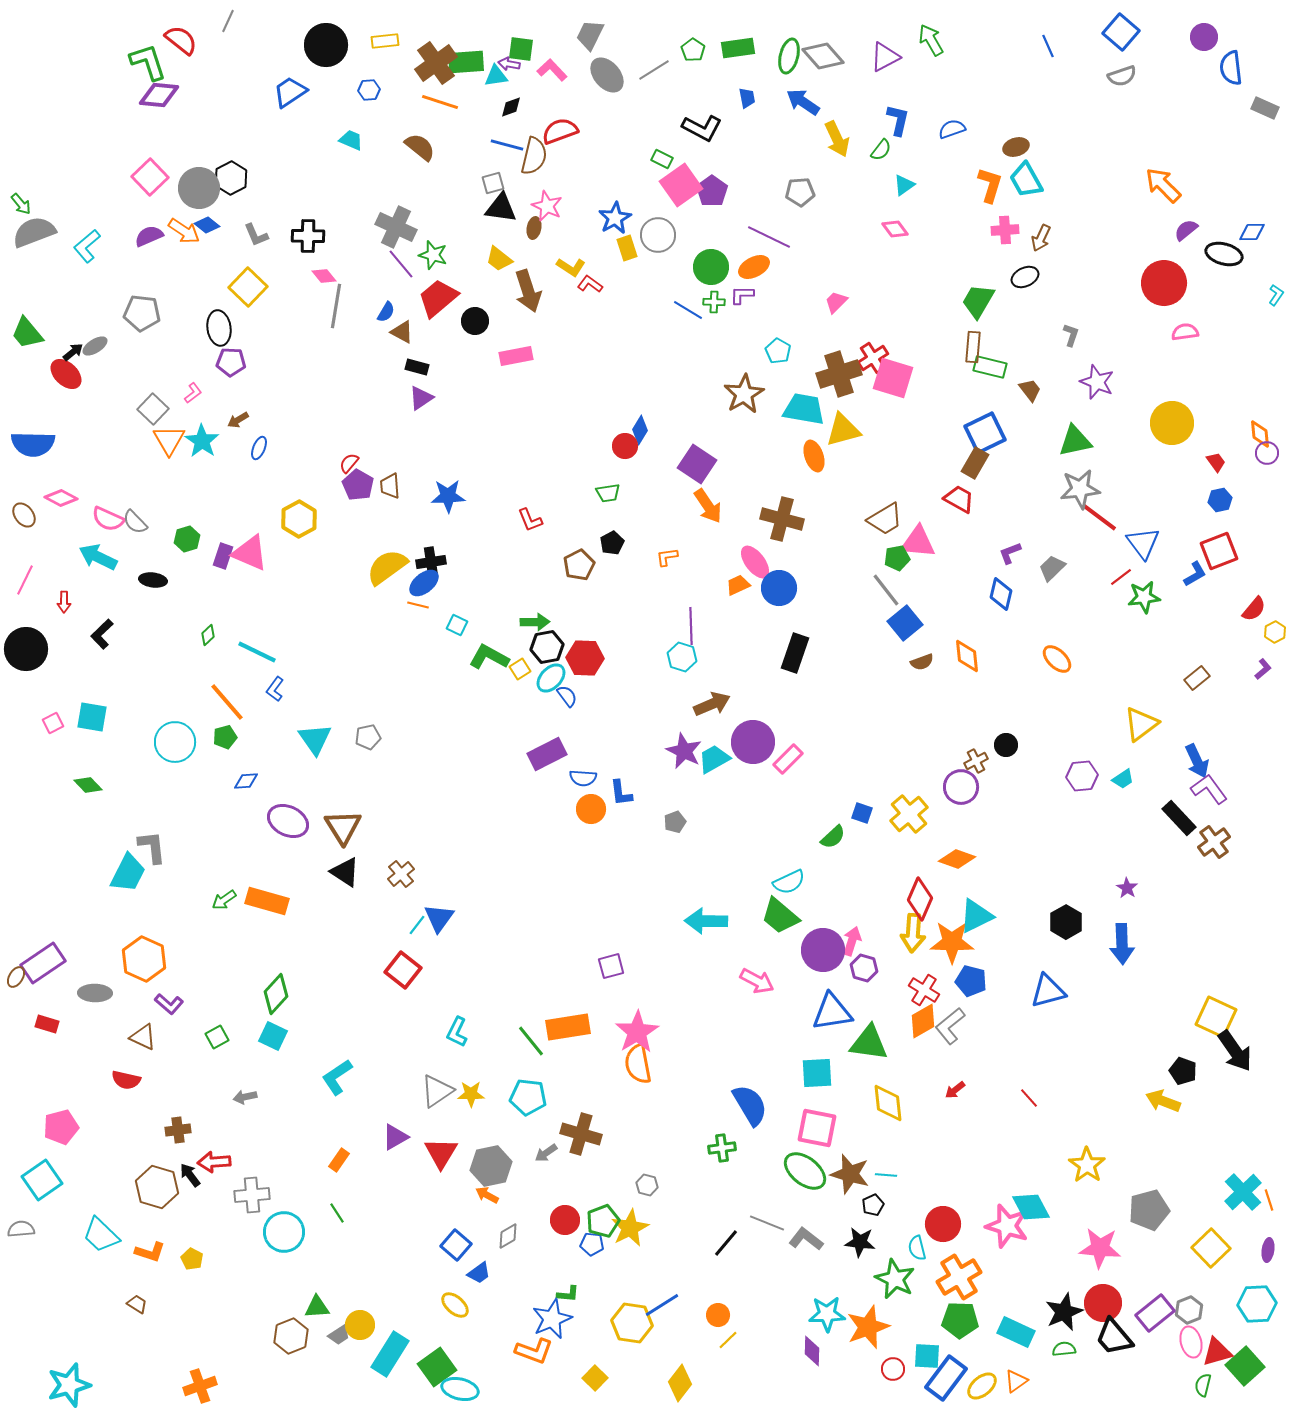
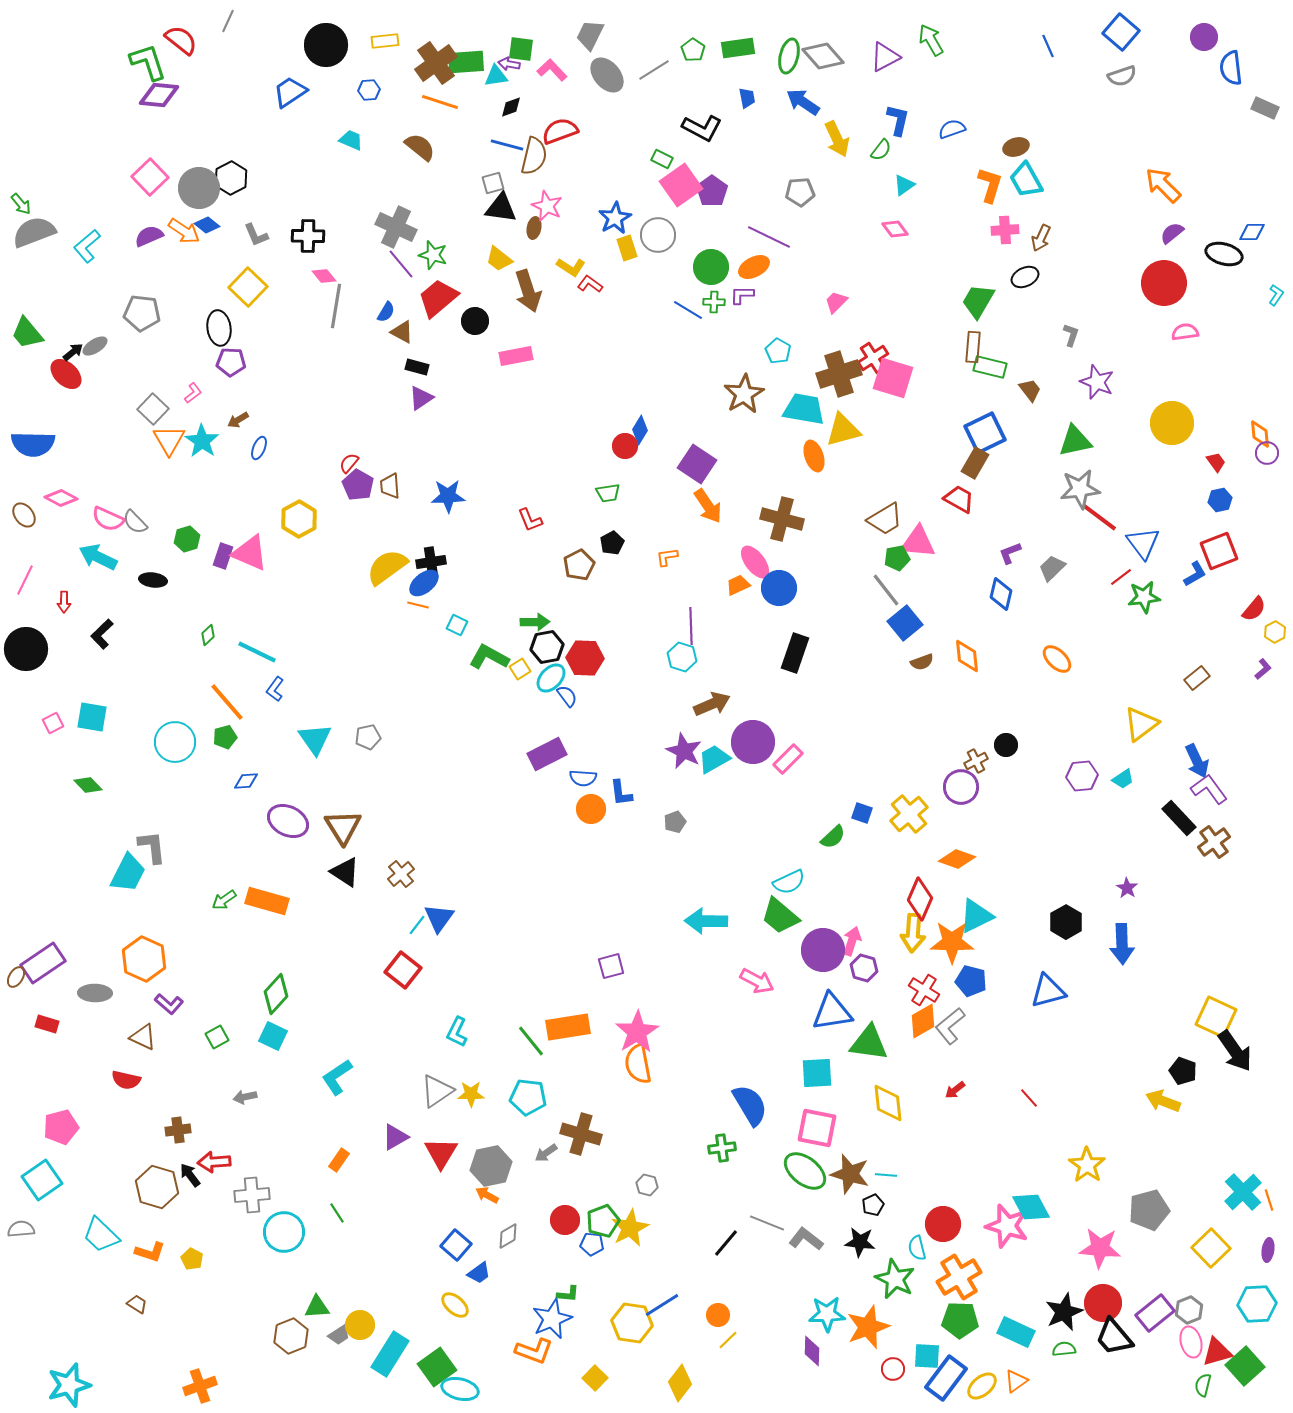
purple semicircle at (1186, 230): moved 14 px left, 3 px down
